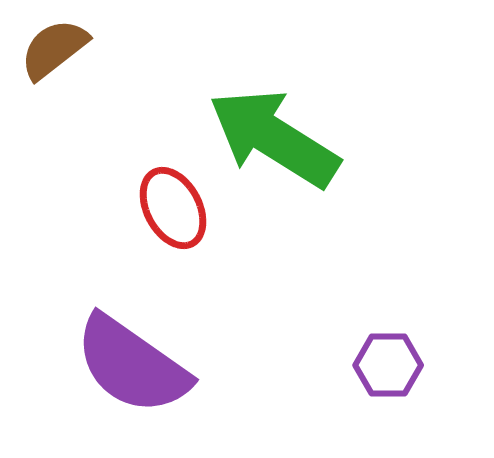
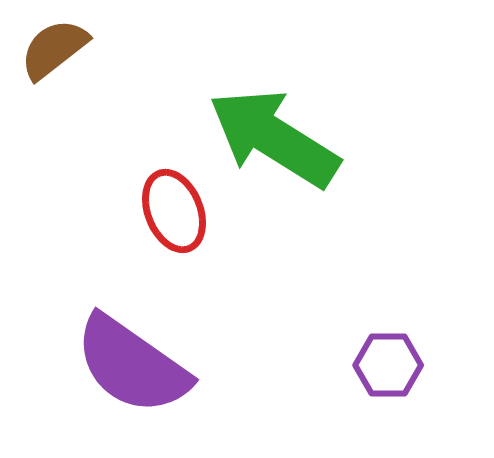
red ellipse: moved 1 px right, 3 px down; rotated 6 degrees clockwise
